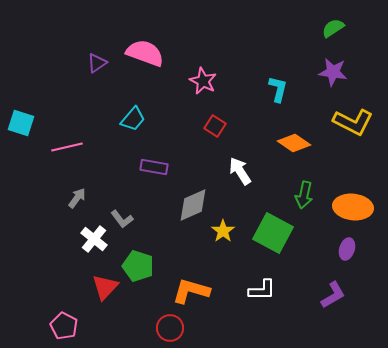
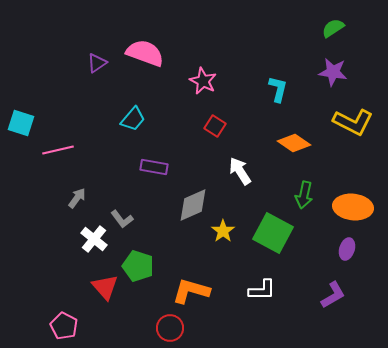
pink line: moved 9 px left, 3 px down
red triangle: rotated 24 degrees counterclockwise
